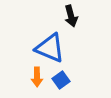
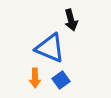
black arrow: moved 4 px down
orange arrow: moved 2 px left, 1 px down
